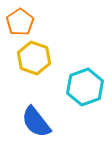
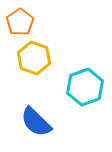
blue semicircle: rotated 8 degrees counterclockwise
